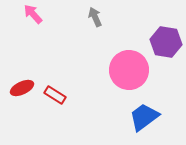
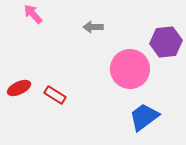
gray arrow: moved 2 px left, 10 px down; rotated 66 degrees counterclockwise
purple hexagon: rotated 16 degrees counterclockwise
pink circle: moved 1 px right, 1 px up
red ellipse: moved 3 px left
